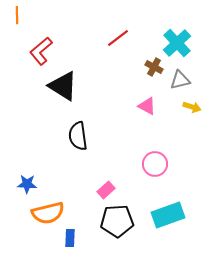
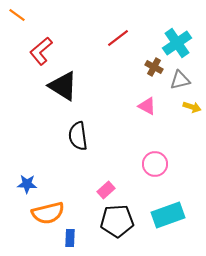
orange line: rotated 54 degrees counterclockwise
cyan cross: rotated 8 degrees clockwise
